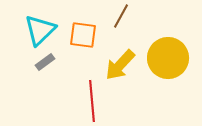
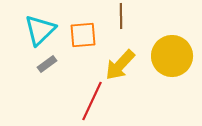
brown line: rotated 30 degrees counterclockwise
orange square: rotated 12 degrees counterclockwise
yellow circle: moved 4 px right, 2 px up
gray rectangle: moved 2 px right, 2 px down
red line: rotated 30 degrees clockwise
